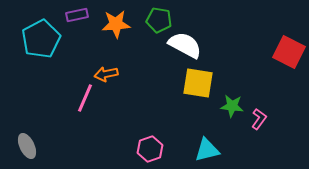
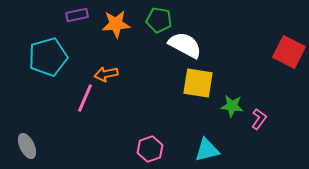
cyan pentagon: moved 7 px right, 18 px down; rotated 12 degrees clockwise
